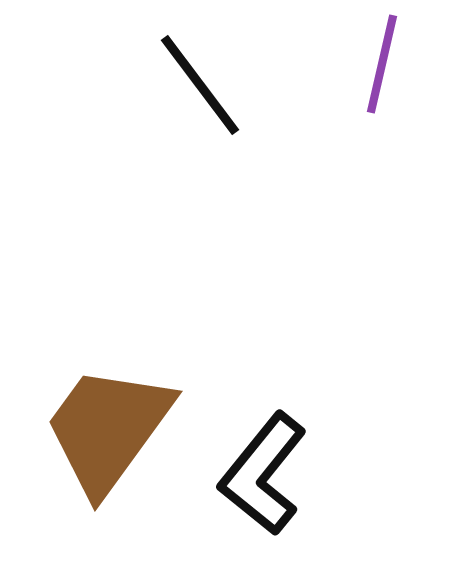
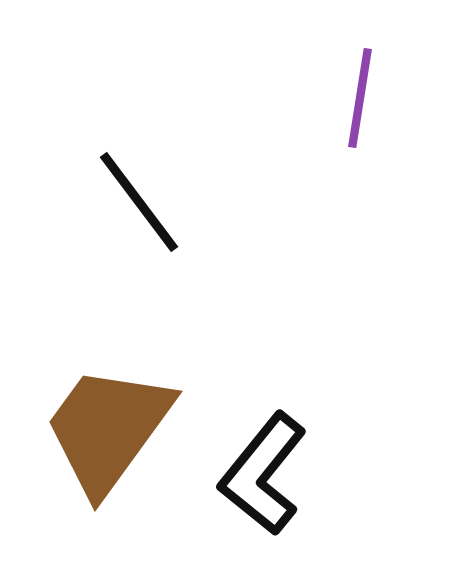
purple line: moved 22 px left, 34 px down; rotated 4 degrees counterclockwise
black line: moved 61 px left, 117 px down
